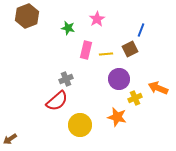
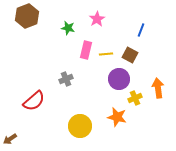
brown square: moved 6 px down; rotated 35 degrees counterclockwise
orange arrow: rotated 60 degrees clockwise
red semicircle: moved 23 px left
yellow circle: moved 1 px down
